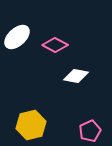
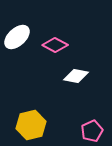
pink pentagon: moved 2 px right
